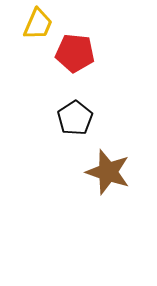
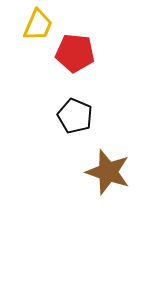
yellow trapezoid: moved 1 px down
black pentagon: moved 2 px up; rotated 16 degrees counterclockwise
